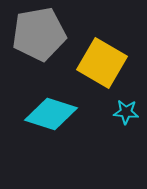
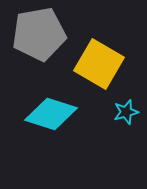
yellow square: moved 3 px left, 1 px down
cyan star: rotated 20 degrees counterclockwise
